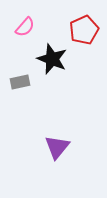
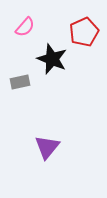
red pentagon: moved 2 px down
purple triangle: moved 10 px left
